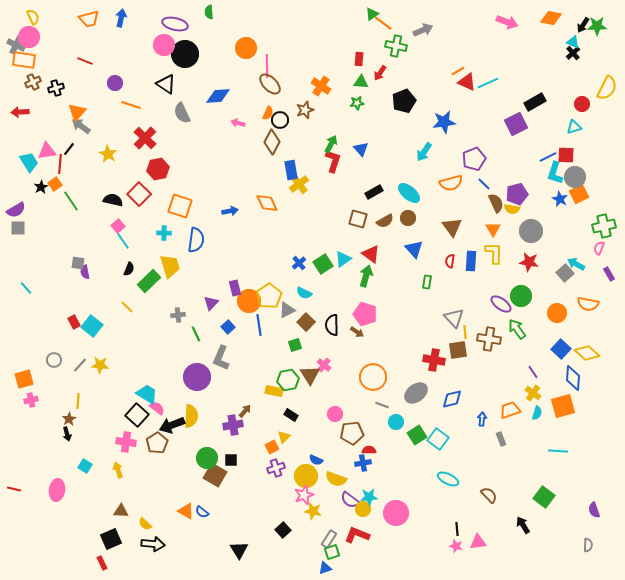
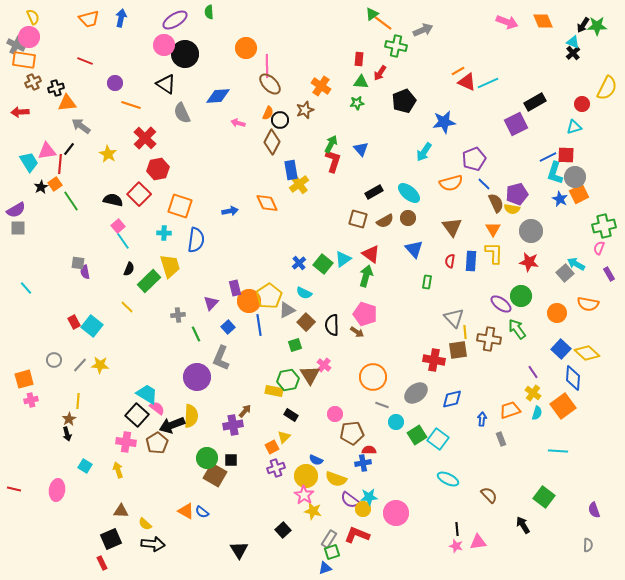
orange diamond at (551, 18): moved 8 px left, 3 px down; rotated 55 degrees clockwise
purple ellipse at (175, 24): moved 4 px up; rotated 45 degrees counterclockwise
orange triangle at (77, 112): moved 10 px left, 9 px up; rotated 42 degrees clockwise
green square at (323, 264): rotated 18 degrees counterclockwise
orange square at (563, 406): rotated 20 degrees counterclockwise
pink star at (304, 495): rotated 18 degrees counterclockwise
